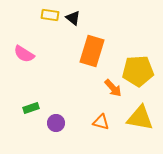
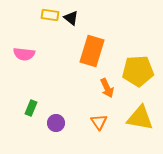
black triangle: moved 2 px left
pink semicircle: rotated 25 degrees counterclockwise
orange arrow: moved 6 px left; rotated 18 degrees clockwise
green rectangle: rotated 49 degrees counterclockwise
orange triangle: moved 2 px left; rotated 42 degrees clockwise
